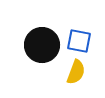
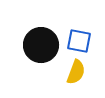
black circle: moved 1 px left
